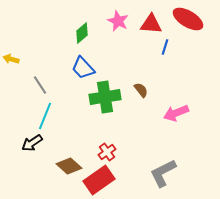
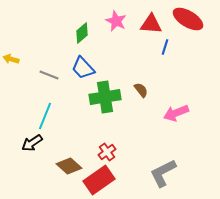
pink star: moved 2 px left
gray line: moved 9 px right, 10 px up; rotated 36 degrees counterclockwise
